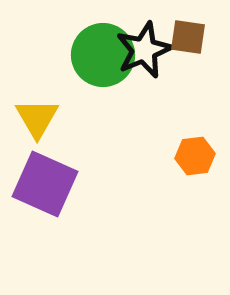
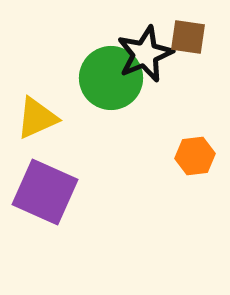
black star: moved 1 px right, 4 px down
green circle: moved 8 px right, 23 px down
yellow triangle: rotated 36 degrees clockwise
purple square: moved 8 px down
